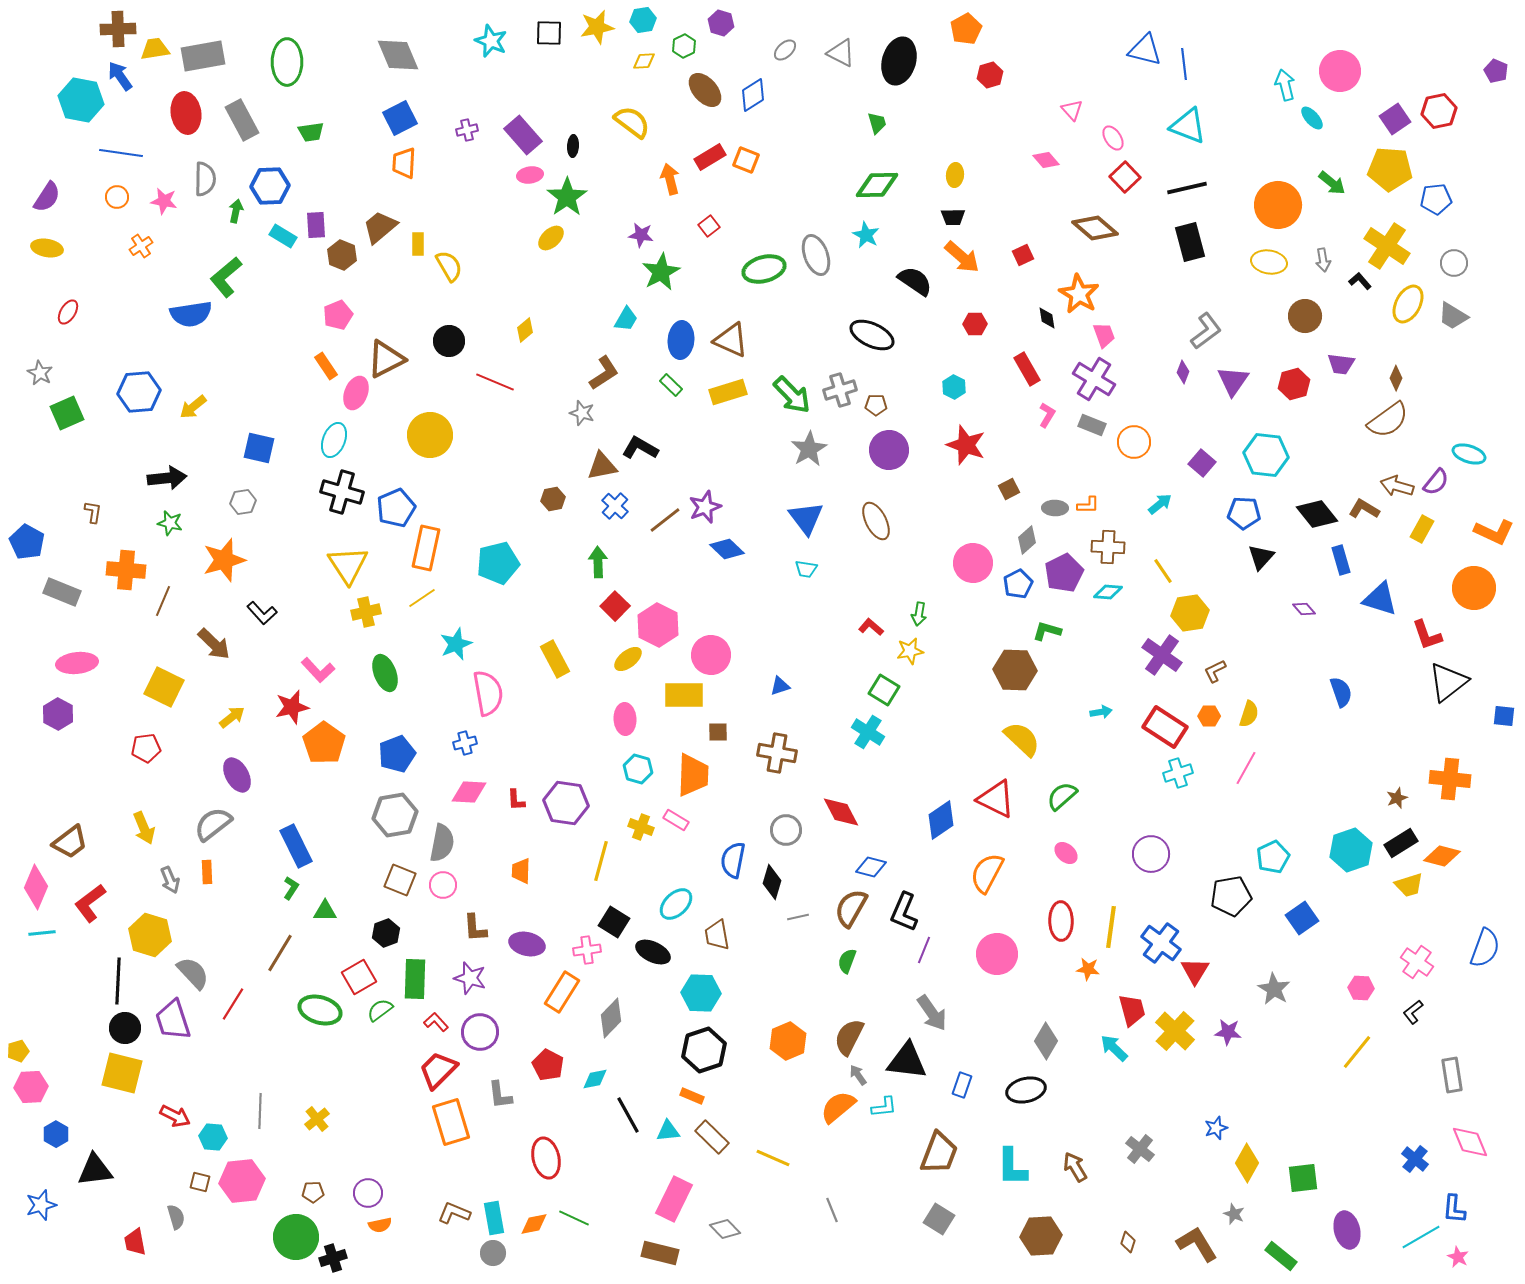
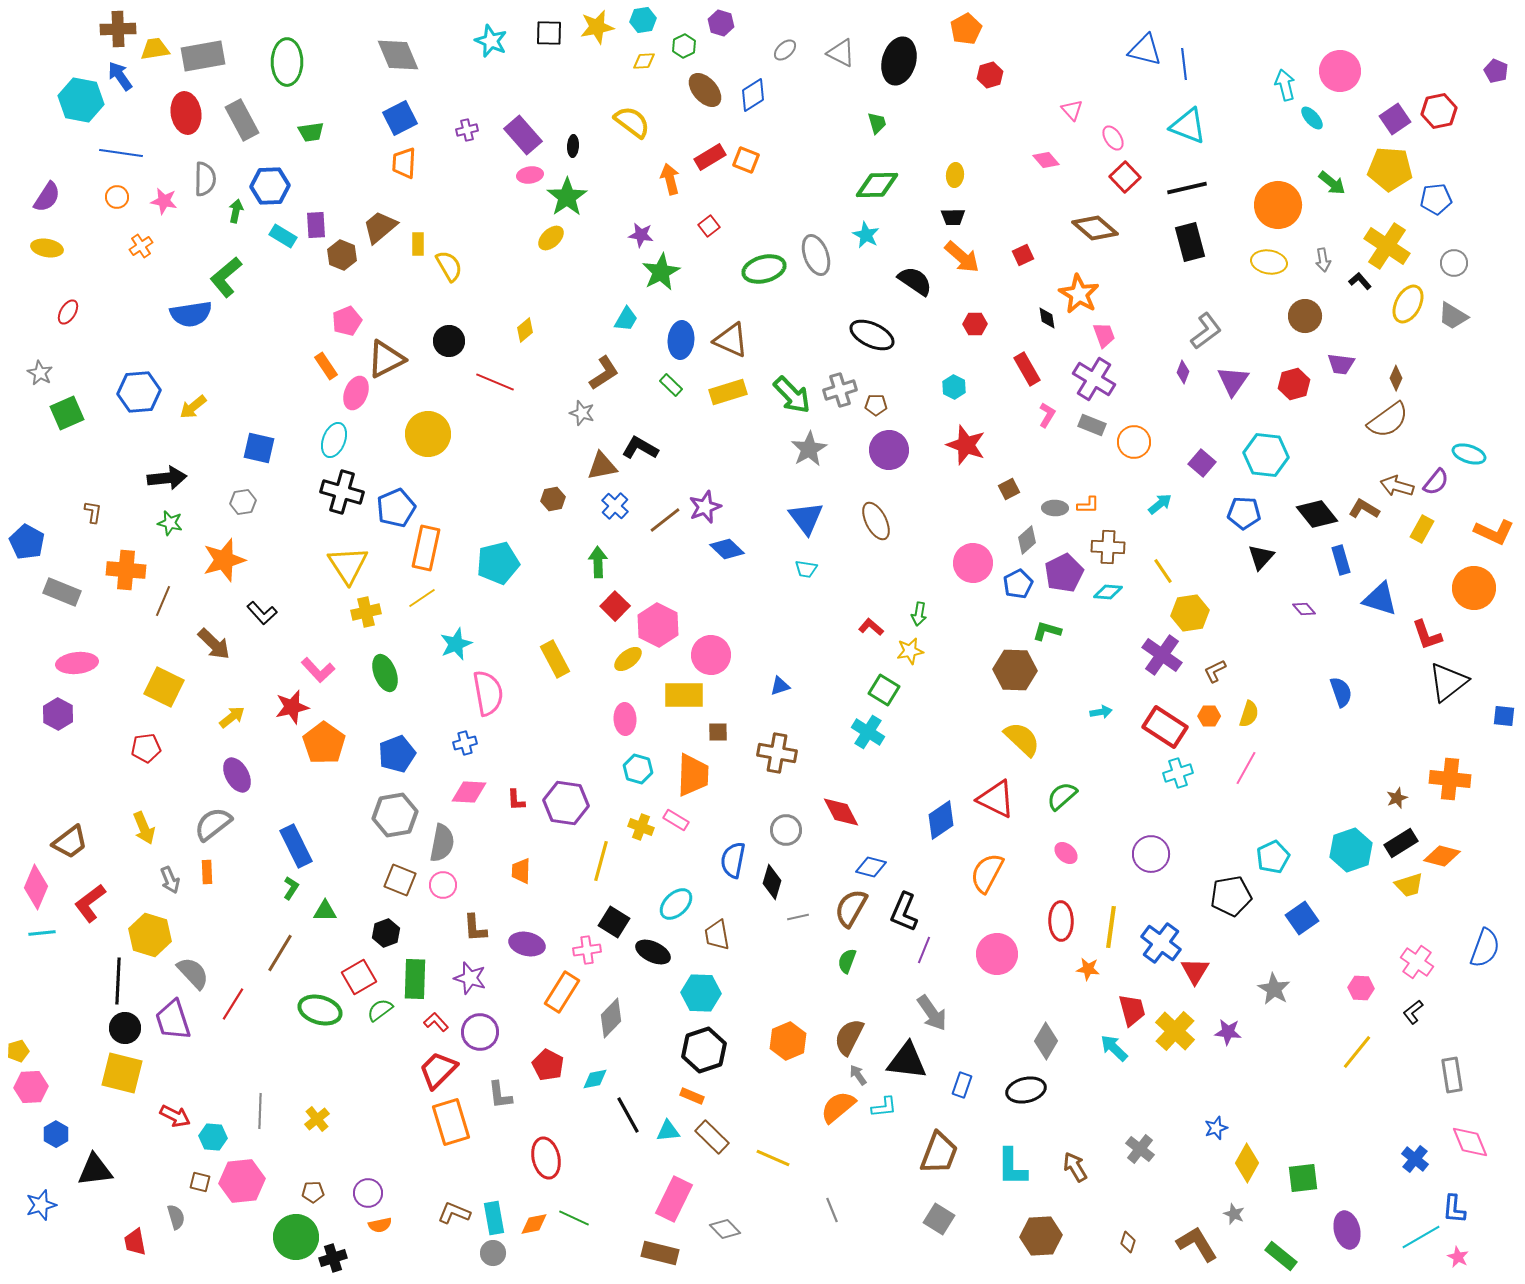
pink pentagon at (338, 315): moved 9 px right, 6 px down
yellow circle at (430, 435): moved 2 px left, 1 px up
